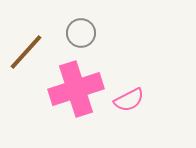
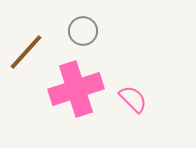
gray circle: moved 2 px right, 2 px up
pink semicircle: moved 4 px right, 1 px up; rotated 108 degrees counterclockwise
